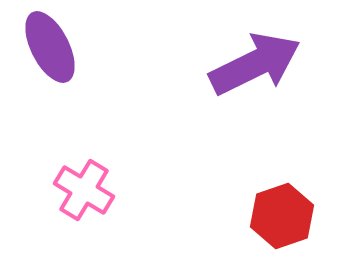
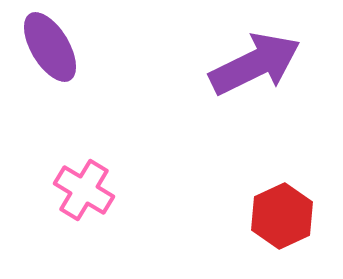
purple ellipse: rotated 4 degrees counterclockwise
red hexagon: rotated 6 degrees counterclockwise
